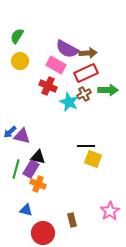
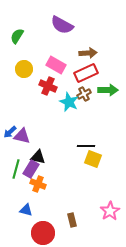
purple semicircle: moved 5 px left, 24 px up
yellow circle: moved 4 px right, 8 px down
